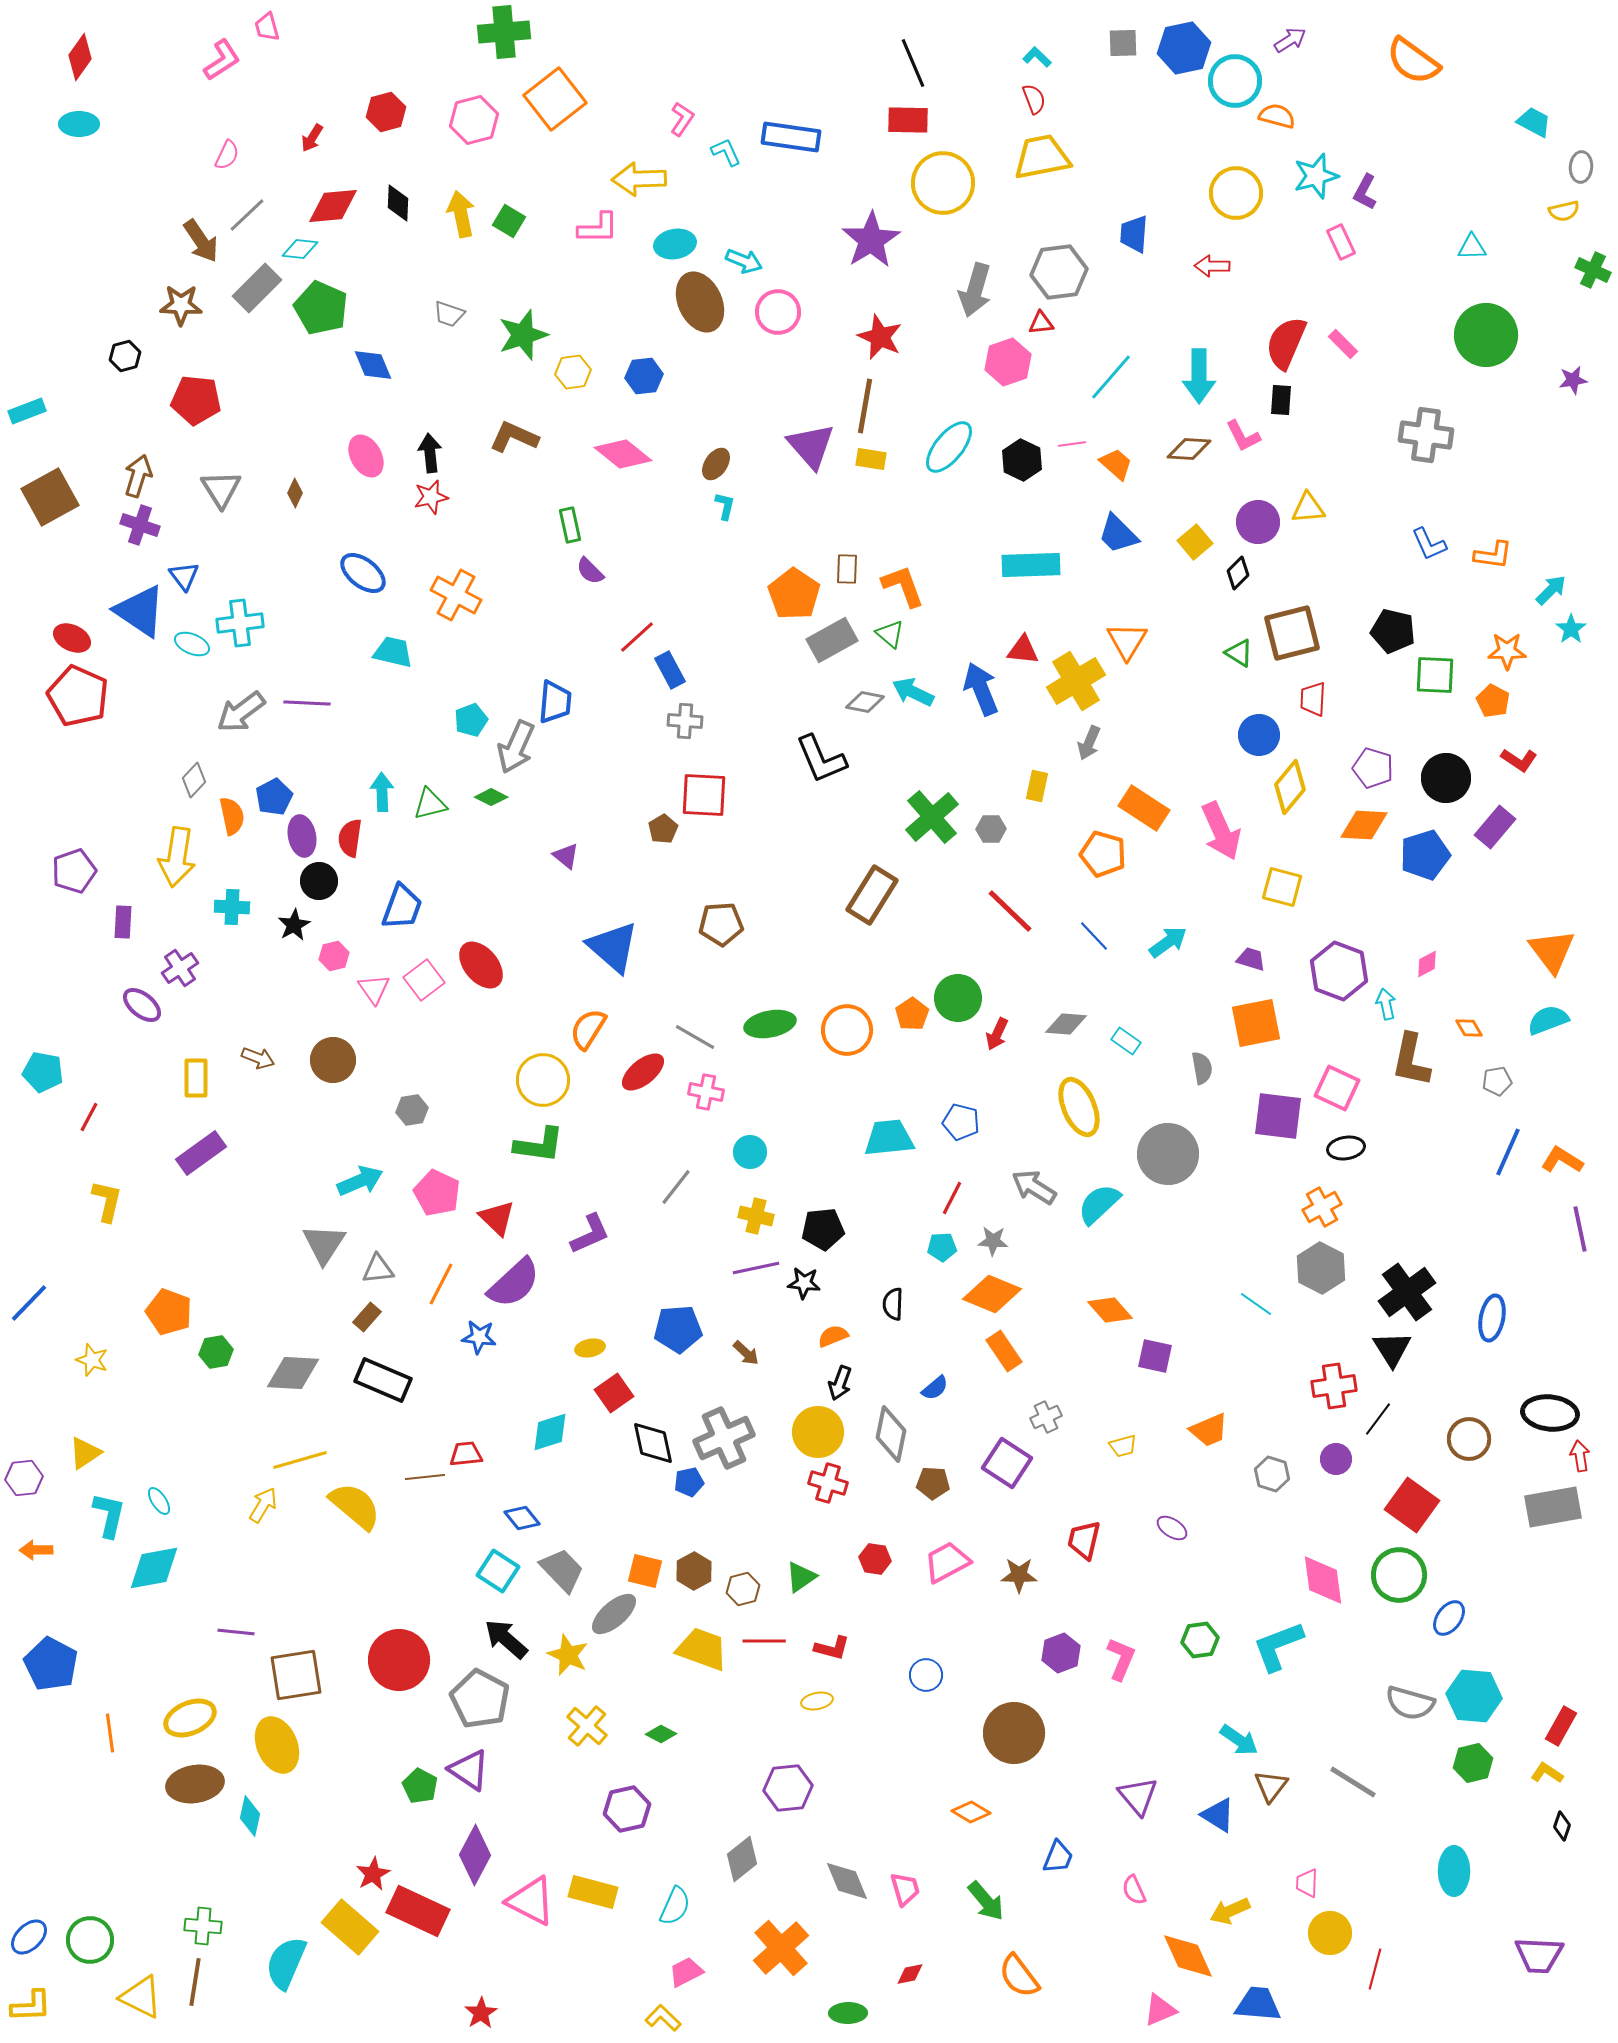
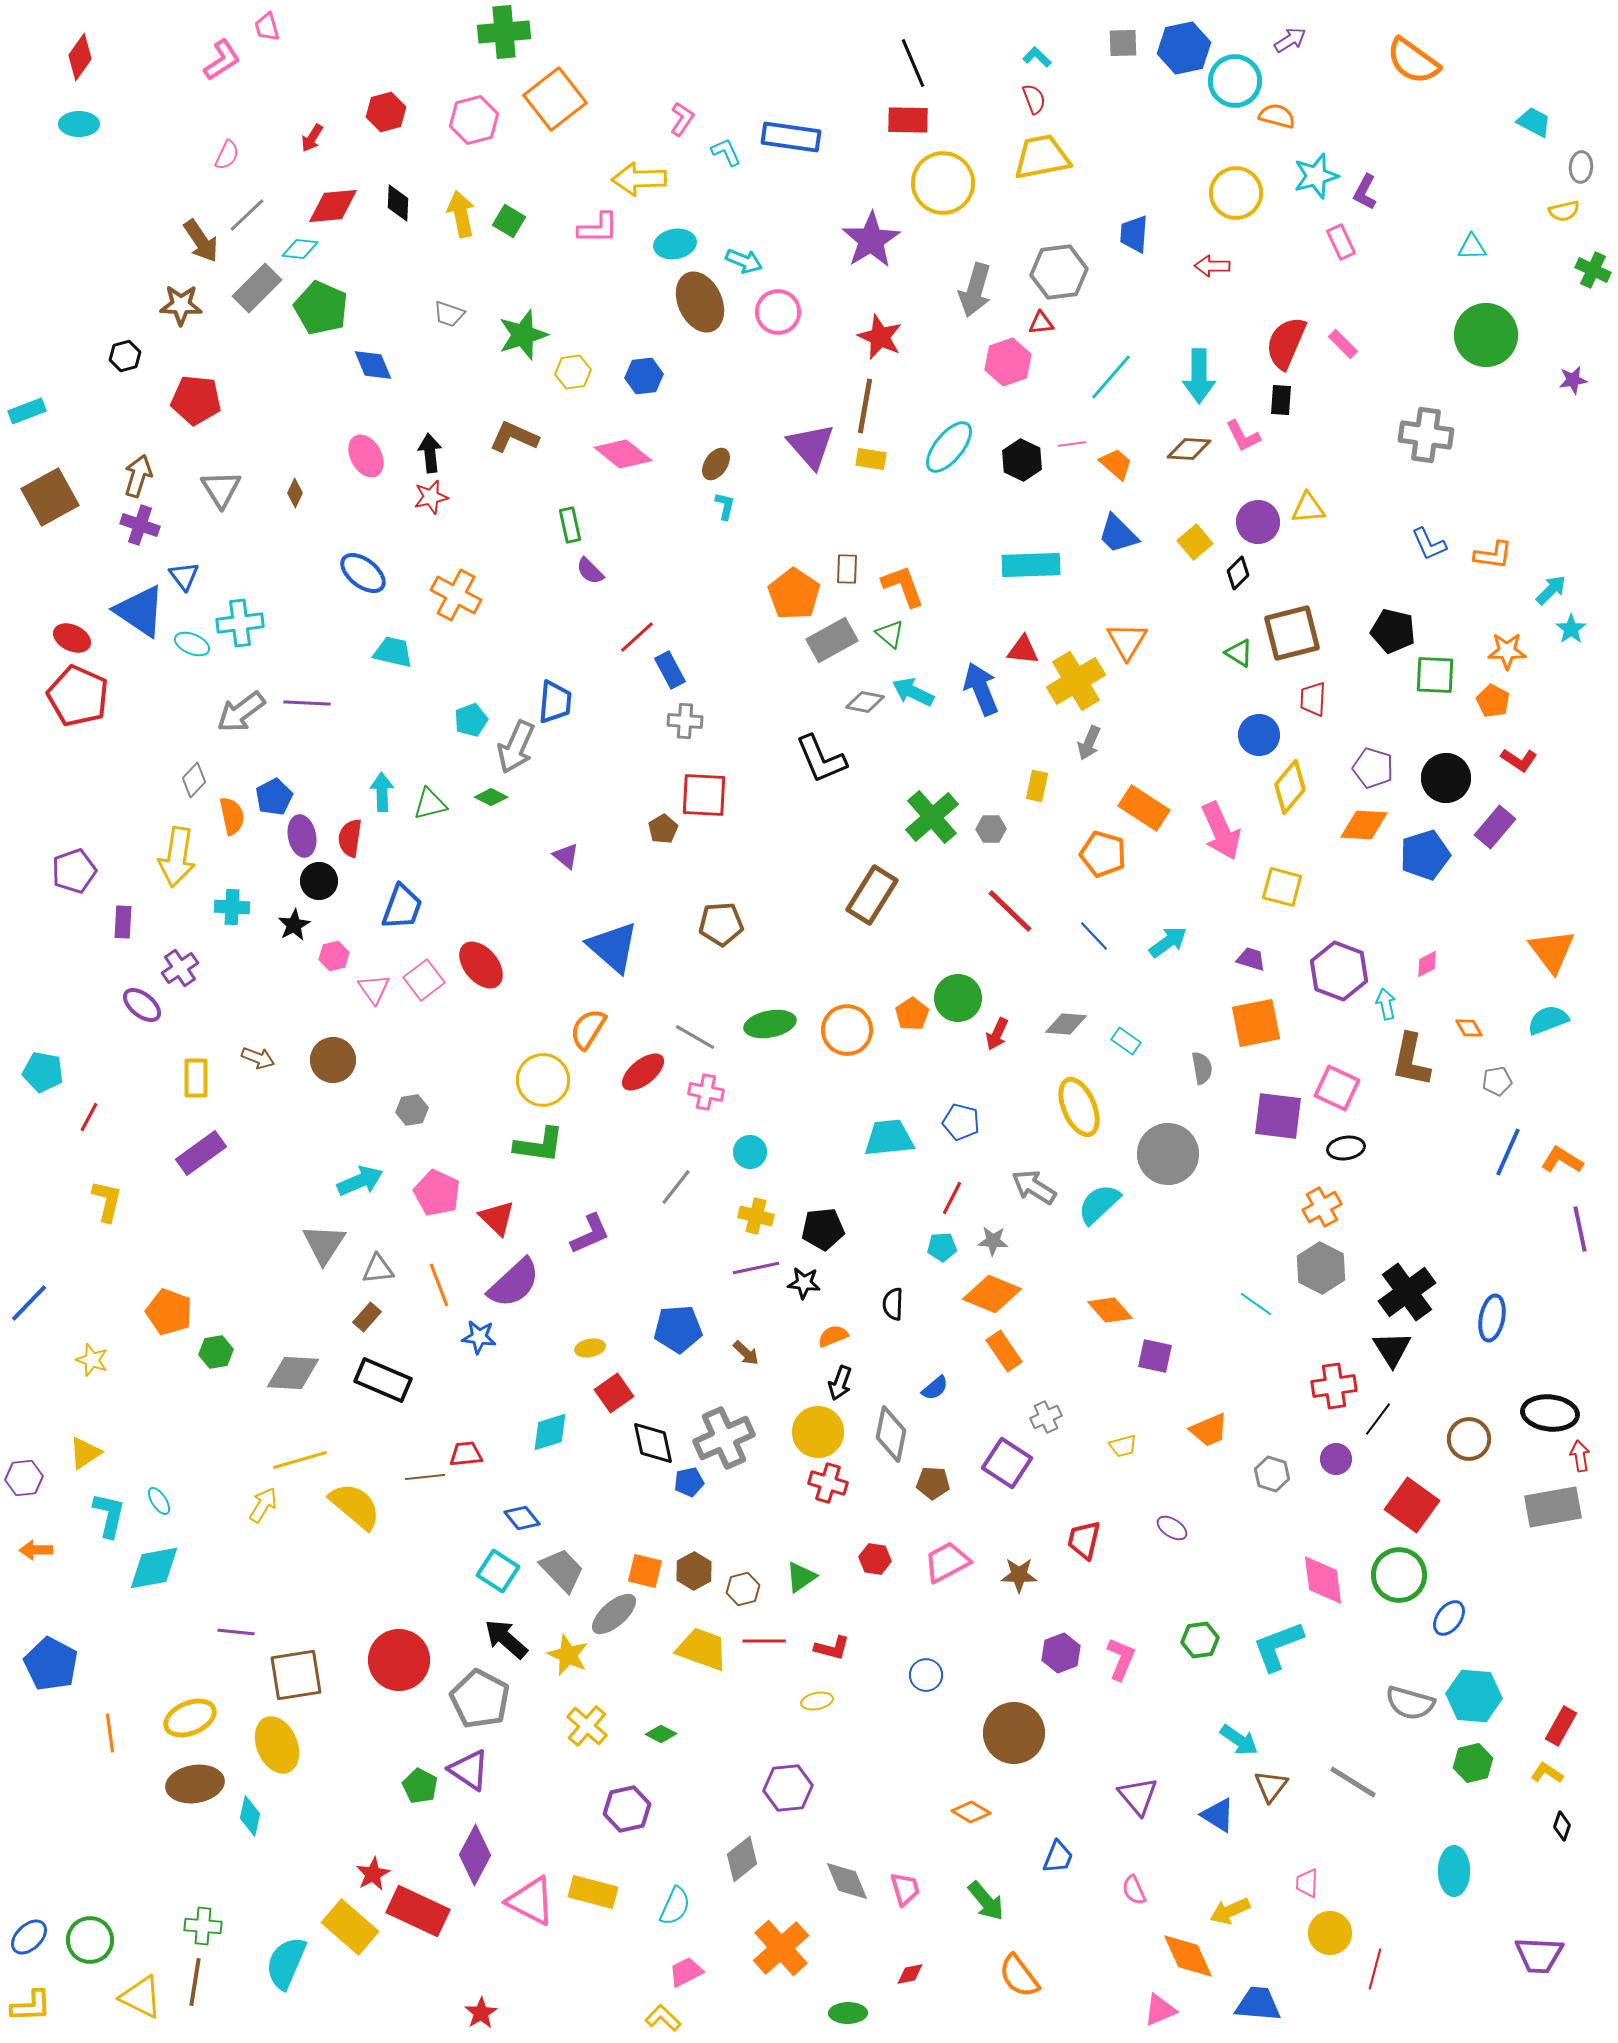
orange line at (441, 1284): moved 2 px left, 1 px down; rotated 48 degrees counterclockwise
